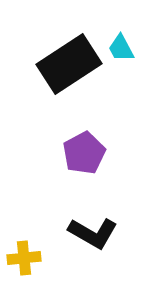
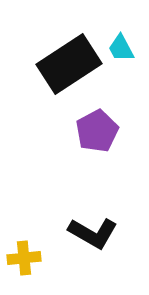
purple pentagon: moved 13 px right, 22 px up
